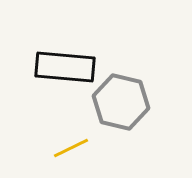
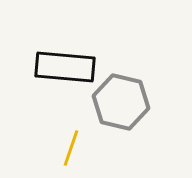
yellow line: rotated 45 degrees counterclockwise
